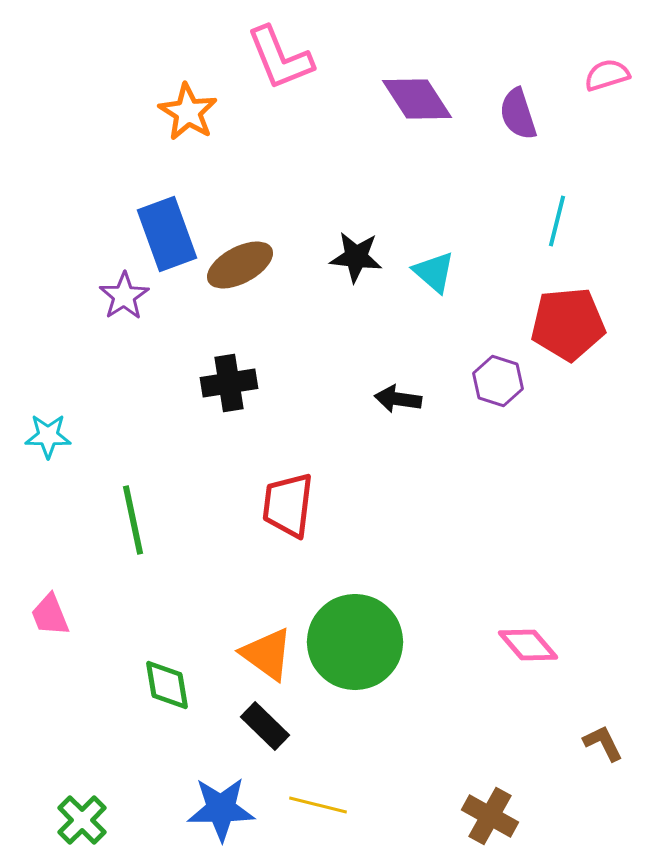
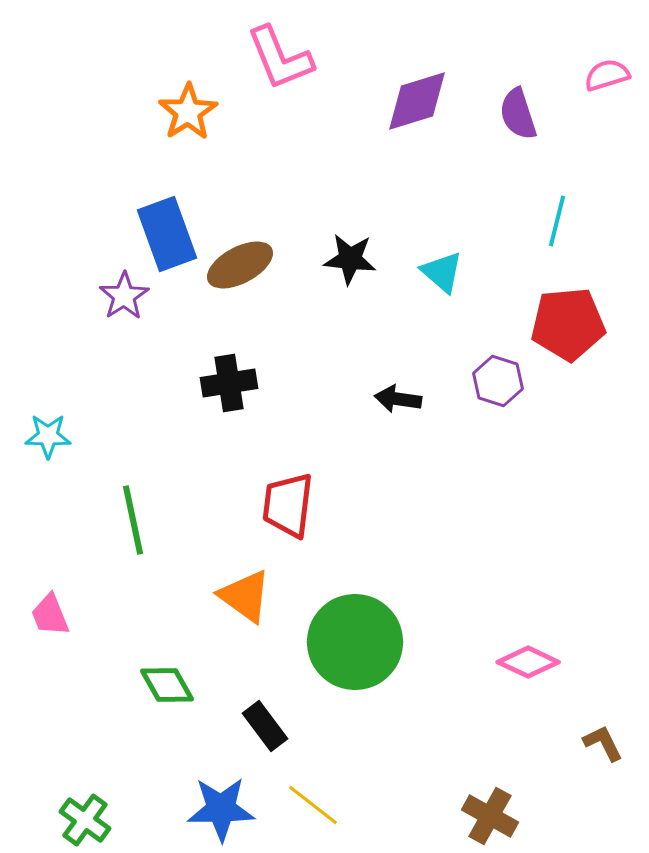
purple diamond: moved 2 px down; rotated 74 degrees counterclockwise
orange star: rotated 8 degrees clockwise
black star: moved 6 px left, 2 px down
cyan triangle: moved 8 px right
pink diamond: moved 17 px down; rotated 24 degrees counterclockwise
orange triangle: moved 22 px left, 58 px up
green diamond: rotated 20 degrees counterclockwise
black rectangle: rotated 9 degrees clockwise
yellow line: moved 5 px left; rotated 24 degrees clockwise
green cross: moved 3 px right; rotated 9 degrees counterclockwise
